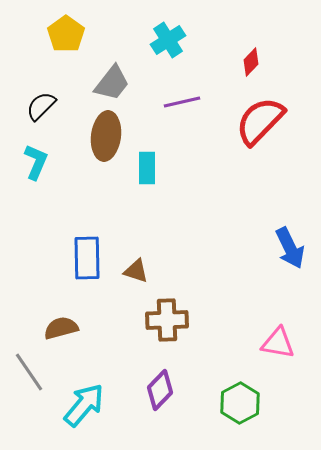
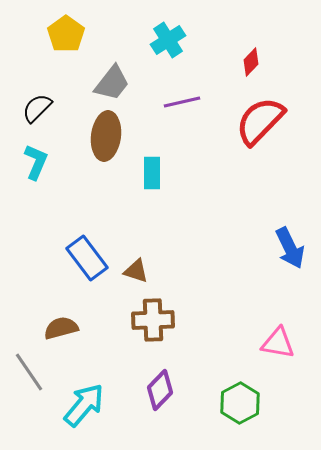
black semicircle: moved 4 px left, 2 px down
cyan rectangle: moved 5 px right, 5 px down
blue rectangle: rotated 36 degrees counterclockwise
brown cross: moved 14 px left
